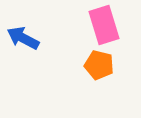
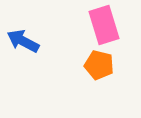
blue arrow: moved 3 px down
